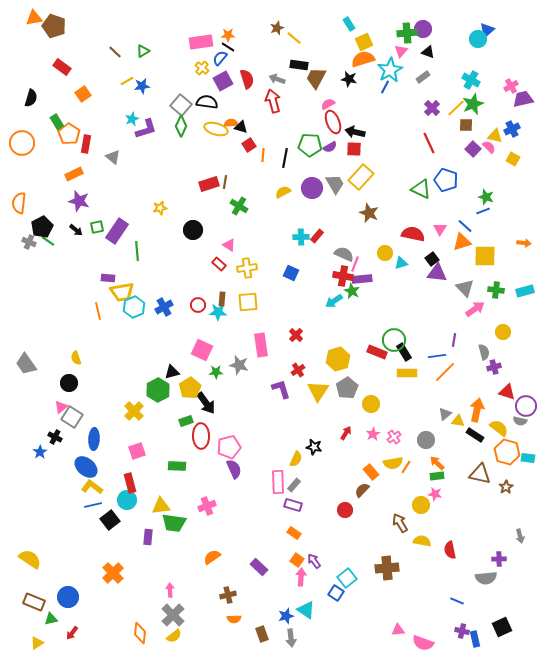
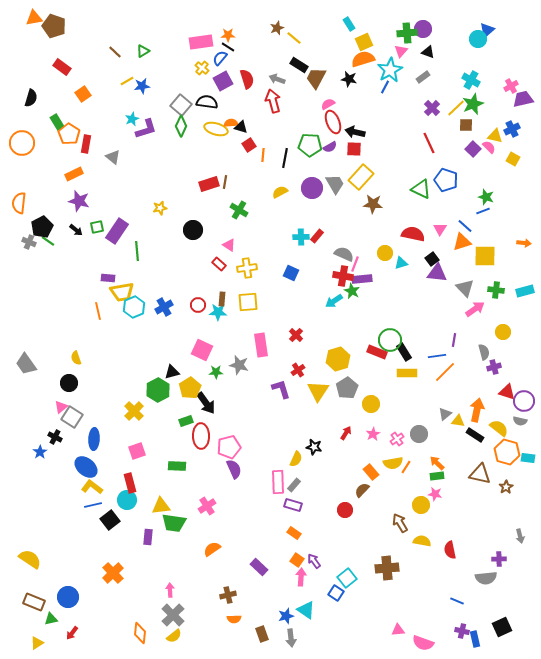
black rectangle at (299, 65): rotated 24 degrees clockwise
yellow semicircle at (283, 192): moved 3 px left
green cross at (239, 206): moved 4 px down
brown star at (369, 213): moved 4 px right, 9 px up; rotated 18 degrees counterclockwise
green circle at (394, 340): moved 4 px left
purple circle at (526, 406): moved 2 px left, 5 px up
pink cross at (394, 437): moved 3 px right, 2 px down
gray circle at (426, 440): moved 7 px left, 6 px up
pink cross at (207, 506): rotated 12 degrees counterclockwise
orange semicircle at (212, 557): moved 8 px up
